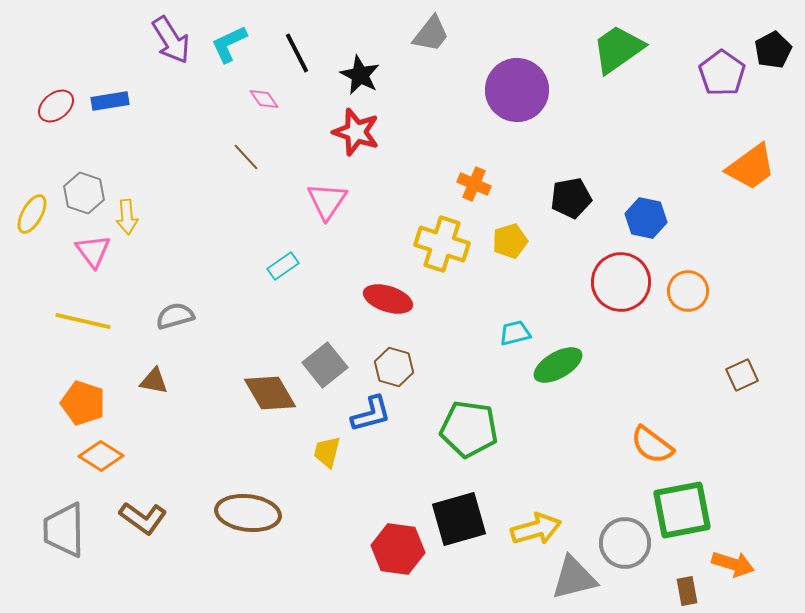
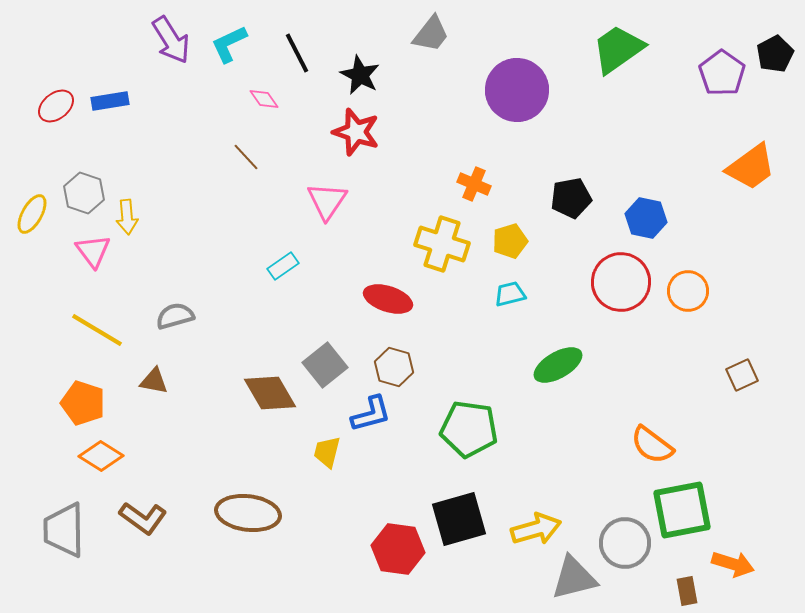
black pentagon at (773, 50): moved 2 px right, 4 px down
yellow line at (83, 321): moved 14 px right, 9 px down; rotated 18 degrees clockwise
cyan trapezoid at (515, 333): moved 5 px left, 39 px up
